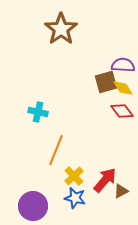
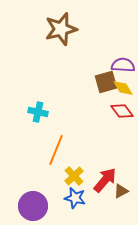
brown star: rotated 20 degrees clockwise
